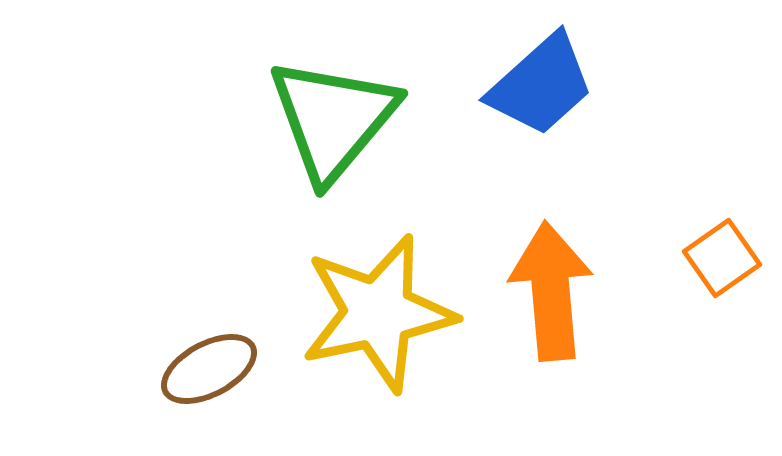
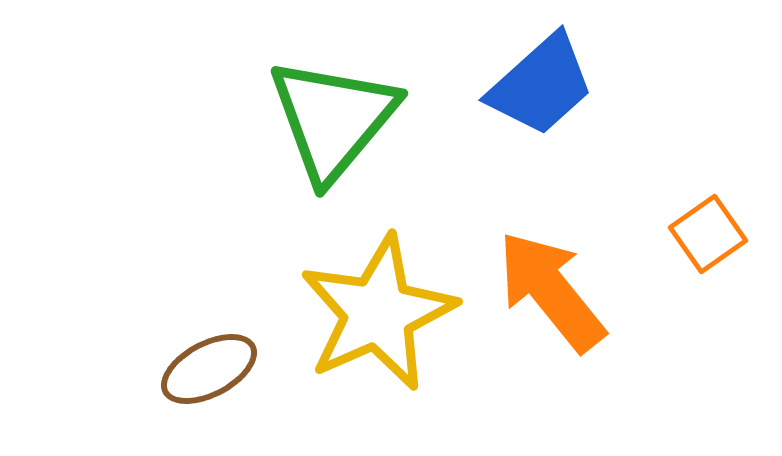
orange square: moved 14 px left, 24 px up
orange arrow: rotated 34 degrees counterclockwise
yellow star: rotated 12 degrees counterclockwise
